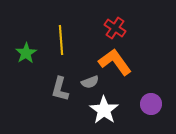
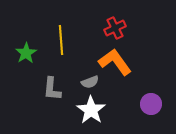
red cross: rotated 30 degrees clockwise
gray L-shape: moved 8 px left; rotated 10 degrees counterclockwise
white star: moved 13 px left
